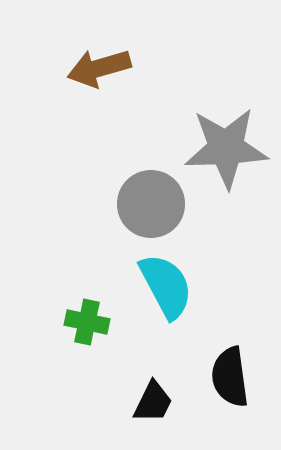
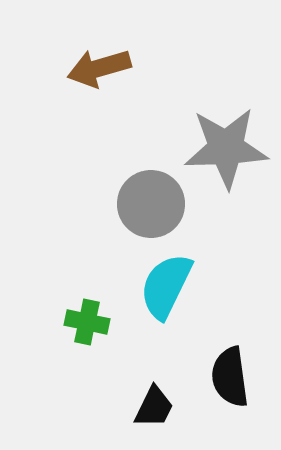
cyan semicircle: rotated 126 degrees counterclockwise
black trapezoid: moved 1 px right, 5 px down
